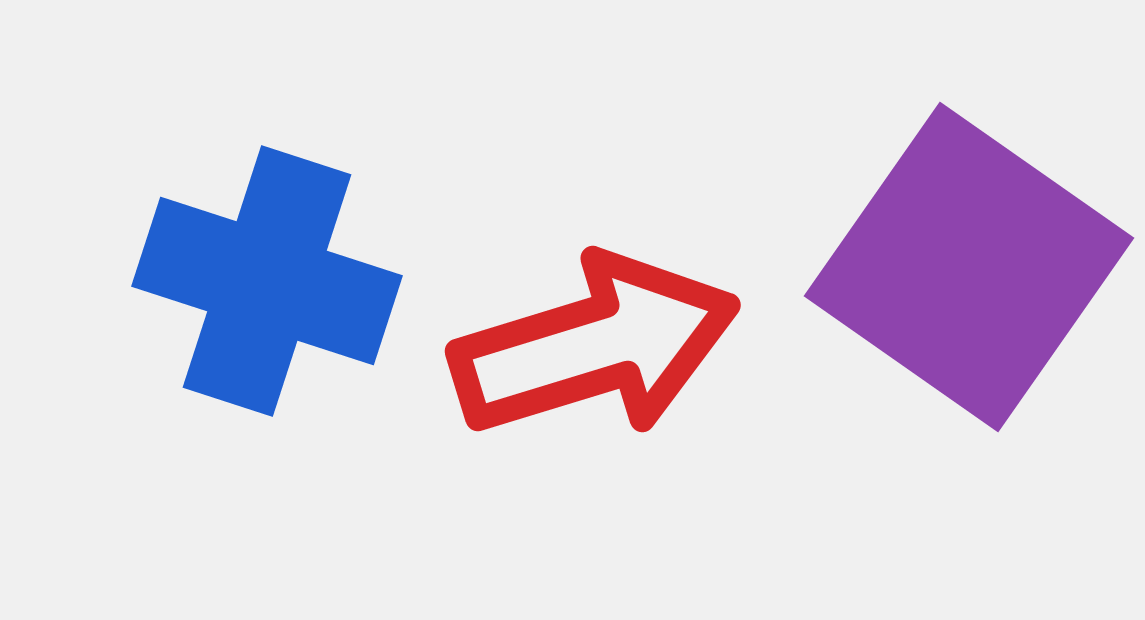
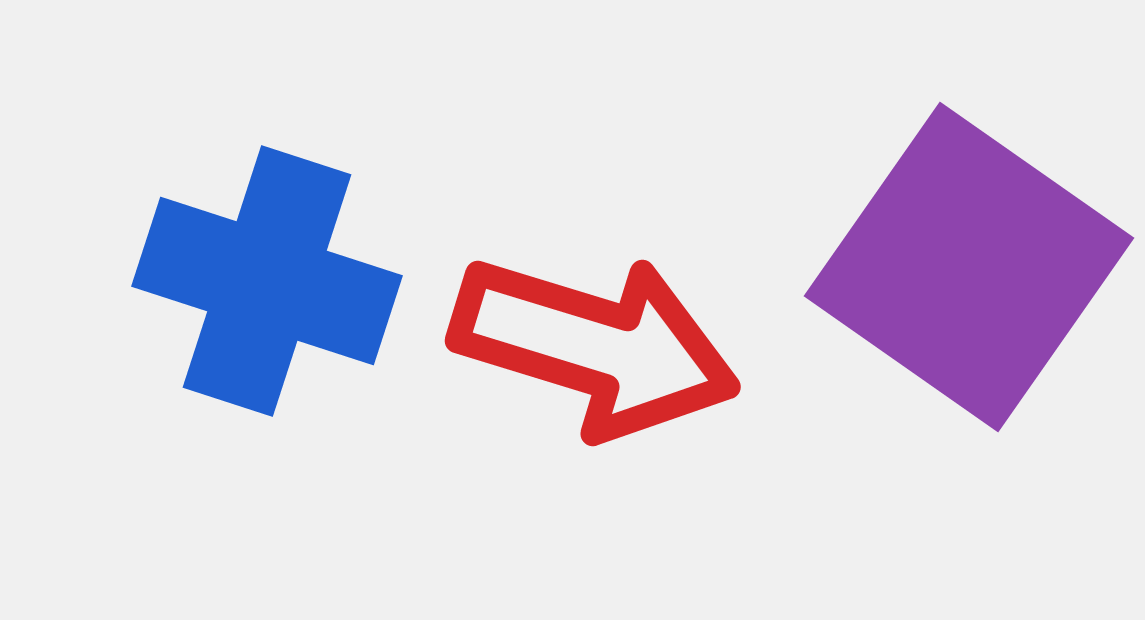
red arrow: rotated 34 degrees clockwise
